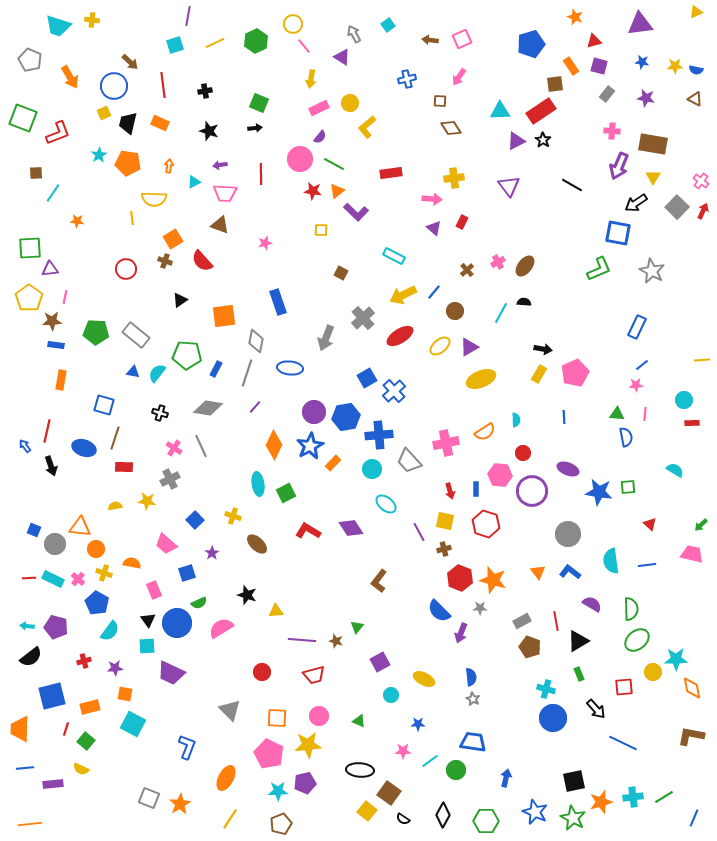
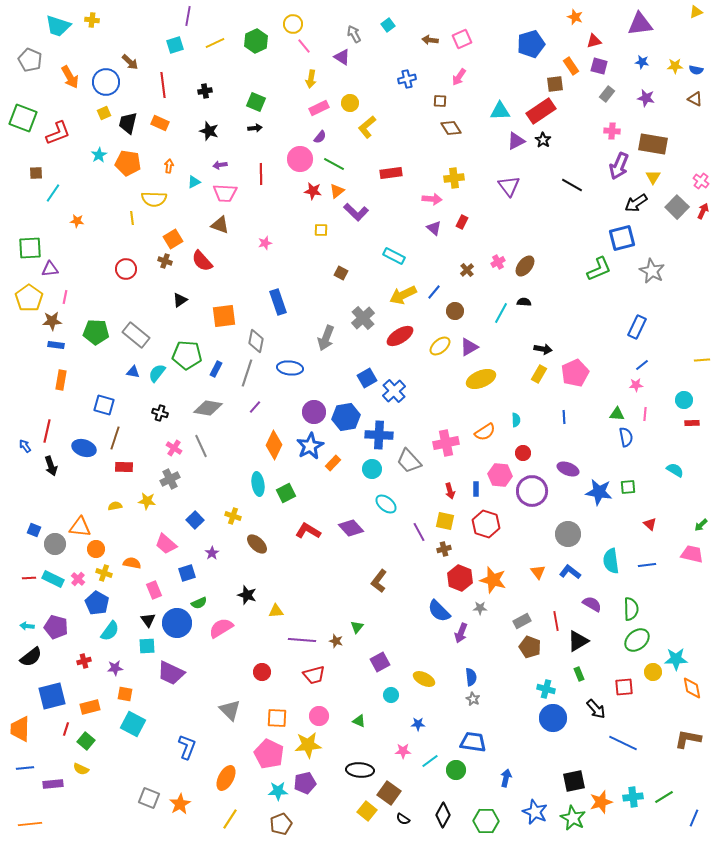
blue circle at (114, 86): moved 8 px left, 4 px up
green square at (259, 103): moved 3 px left, 1 px up
blue square at (618, 233): moved 4 px right, 5 px down; rotated 24 degrees counterclockwise
blue cross at (379, 435): rotated 8 degrees clockwise
purple diamond at (351, 528): rotated 10 degrees counterclockwise
brown L-shape at (691, 736): moved 3 px left, 3 px down
